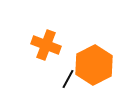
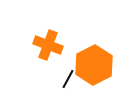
orange cross: moved 2 px right
